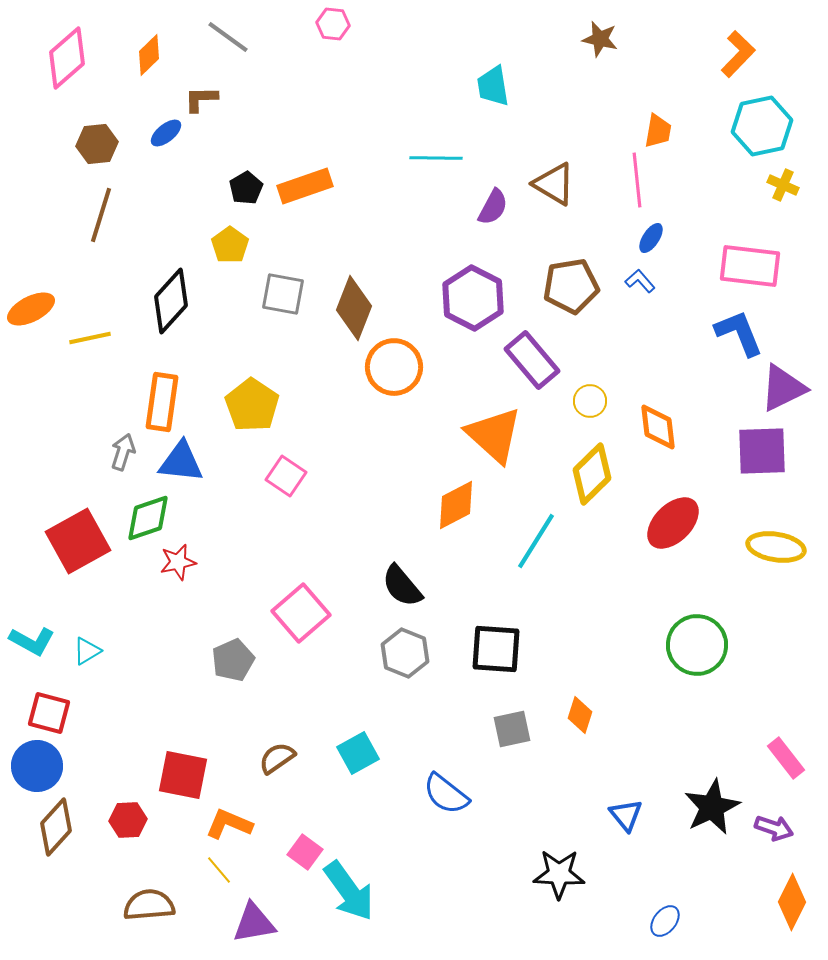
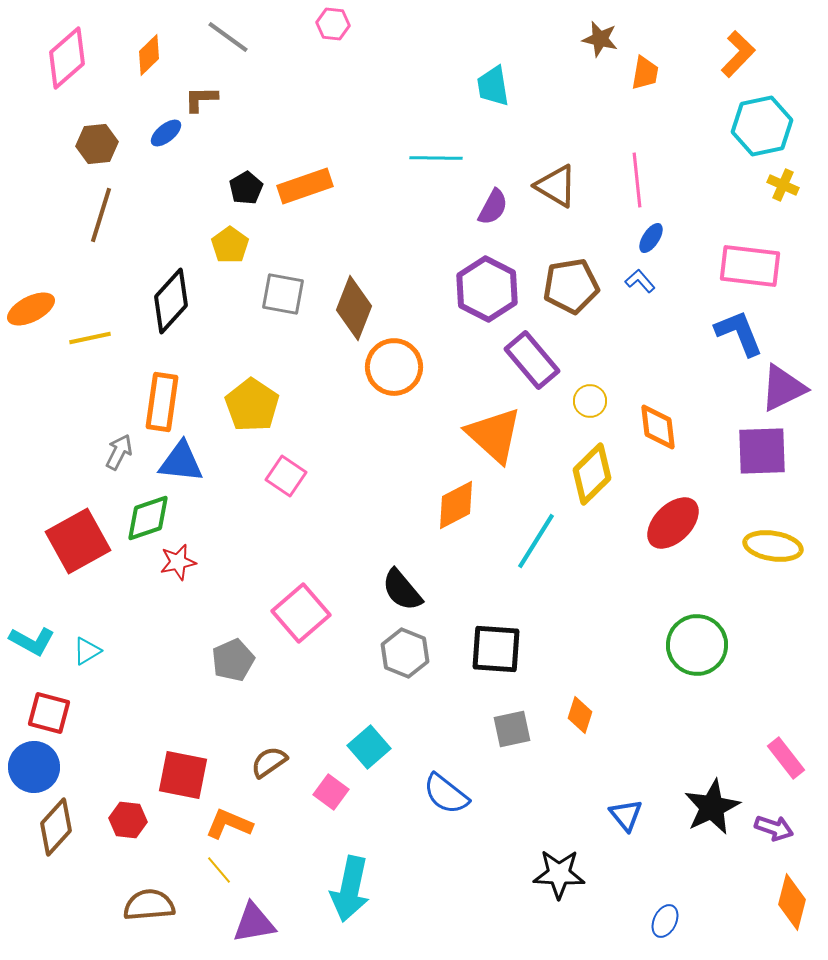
orange trapezoid at (658, 131): moved 13 px left, 58 px up
brown triangle at (554, 184): moved 2 px right, 2 px down
purple hexagon at (473, 298): moved 14 px right, 9 px up
gray arrow at (123, 452): moved 4 px left; rotated 9 degrees clockwise
yellow ellipse at (776, 547): moved 3 px left, 1 px up
black semicircle at (402, 586): moved 4 px down
cyan square at (358, 753): moved 11 px right, 6 px up; rotated 12 degrees counterclockwise
brown semicircle at (277, 758): moved 8 px left, 4 px down
blue circle at (37, 766): moved 3 px left, 1 px down
red hexagon at (128, 820): rotated 9 degrees clockwise
pink square at (305, 852): moved 26 px right, 60 px up
cyan arrow at (349, 891): moved 1 px right, 2 px up; rotated 48 degrees clockwise
orange diamond at (792, 902): rotated 12 degrees counterclockwise
blue ellipse at (665, 921): rotated 12 degrees counterclockwise
